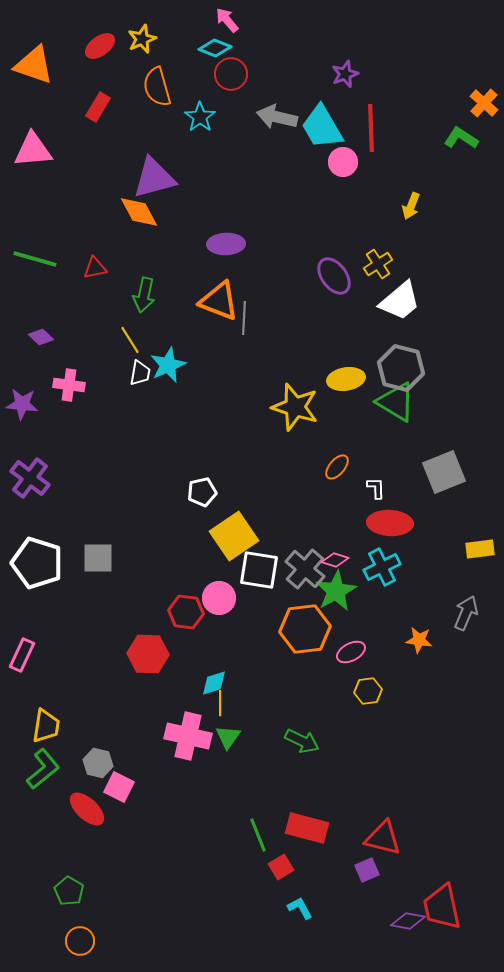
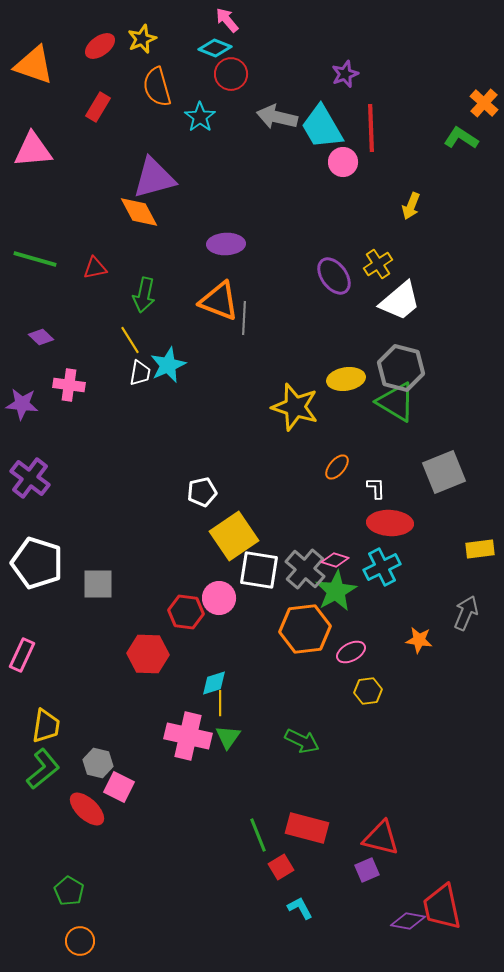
gray square at (98, 558): moved 26 px down
red triangle at (383, 838): moved 2 px left
